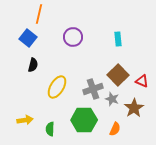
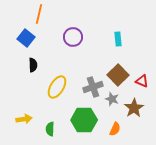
blue square: moved 2 px left
black semicircle: rotated 16 degrees counterclockwise
gray cross: moved 2 px up
yellow arrow: moved 1 px left, 1 px up
